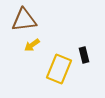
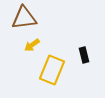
brown triangle: moved 2 px up
yellow rectangle: moved 7 px left, 1 px down
